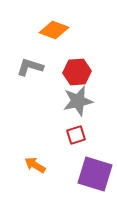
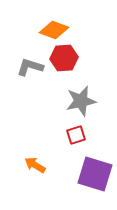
red hexagon: moved 13 px left, 14 px up
gray star: moved 3 px right
